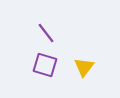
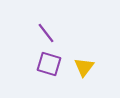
purple square: moved 4 px right, 1 px up
